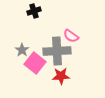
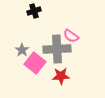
gray cross: moved 2 px up
